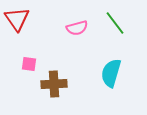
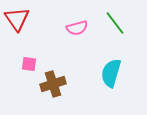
brown cross: moved 1 px left; rotated 15 degrees counterclockwise
